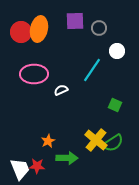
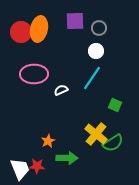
white circle: moved 21 px left
cyan line: moved 8 px down
yellow cross: moved 6 px up
